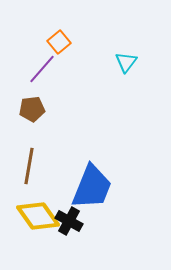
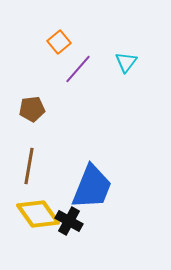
purple line: moved 36 px right
yellow diamond: moved 2 px up
